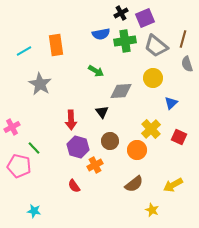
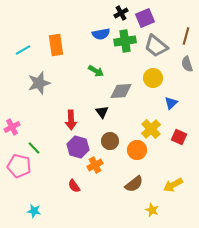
brown line: moved 3 px right, 3 px up
cyan line: moved 1 px left, 1 px up
gray star: moved 1 px left, 1 px up; rotated 25 degrees clockwise
